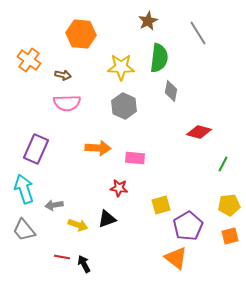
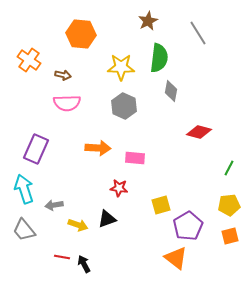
green line: moved 6 px right, 4 px down
